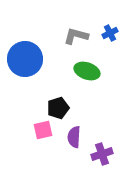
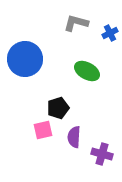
gray L-shape: moved 13 px up
green ellipse: rotated 10 degrees clockwise
purple cross: rotated 35 degrees clockwise
